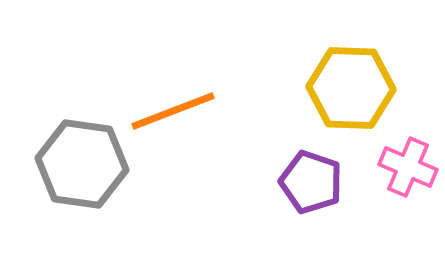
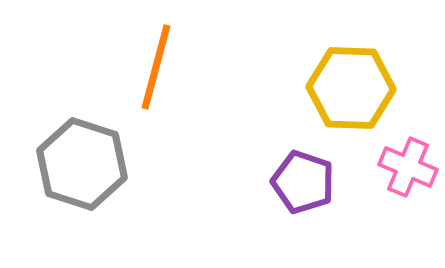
orange line: moved 17 px left, 44 px up; rotated 54 degrees counterclockwise
gray hexagon: rotated 10 degrees clockwise
purple pentagon: moved 8 px left
